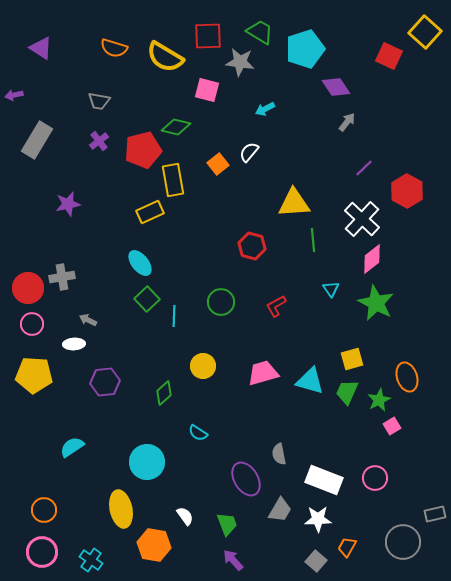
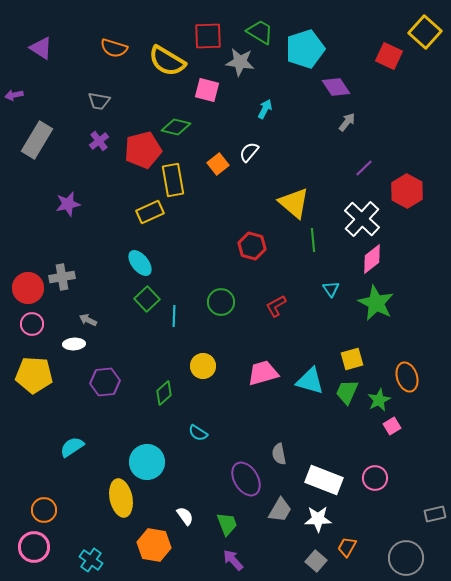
yellow semicircle at (165, 57): moved 2 px right, 4 px down
cyan arrow at (265, 109): rotated 144 degrees clockwise
yellow triangle at (294, 203): rotated 44 degrees clockwise
yellow ellipse at (121, 509): moved 11 px up
gray circle at (403, 542): moved 3 px right, 16 px down
pink circle at (42, 552): moved 8 px left, 5 px up
